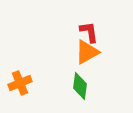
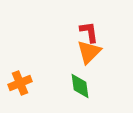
orange triangle: moved 2 px right; rotated 16 degrees counterclockwise
green diamond: rotated 16 degrees counterclockwise
